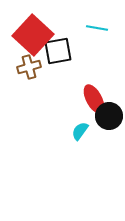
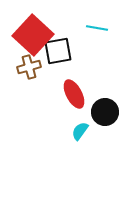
red ellipse: moved 20 px left, 5 px up
black circle: moved 4 px left, 4 px up
